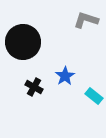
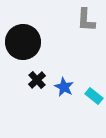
gray L-shape: rotated 105 degrees counterclockwise
blue star: moved 1 px left, 11 px down; rotated 12 degrees counterclockwise
black cross: moved 3 px right, 7 px up; rotated 18 degrees clockwise
